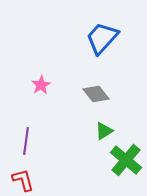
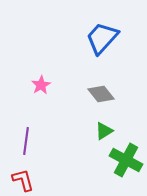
gray diamond: moved 5 px right
green cross: rotated 12 degrees counterclockwise
